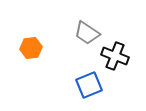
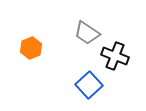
orange hexagon: rotated 15 degrees counterclockwise
blue square: rotated 20 degrees counterclockwise
